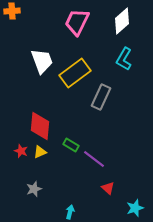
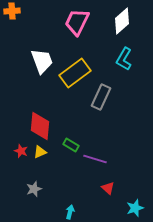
purple line: moved 1 px right; rotated 20 degrees counterclockwise
